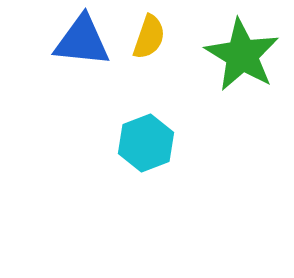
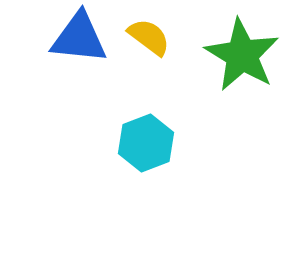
yellow semicircle: rotated 72 degrees counterclockwise
blue triangle: moved 3 px left, 3 px up
